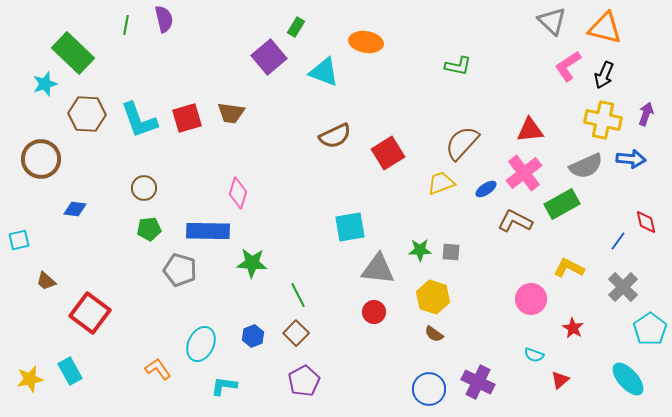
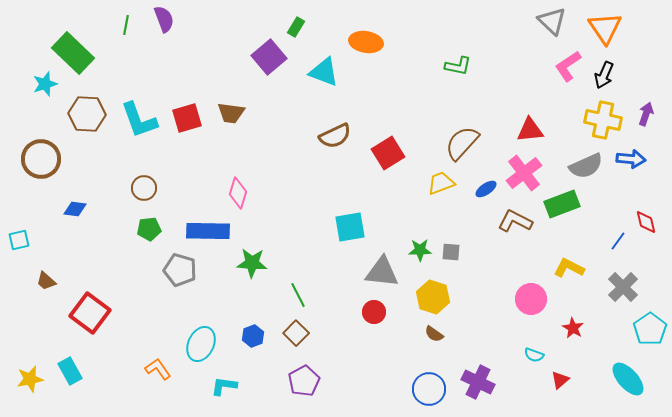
purple semicircle at (164, 19): rotated 8 degrees counterclockwise
orange triangle at (605, 28): rotated 42 degrees clockwise
green rectangle at (562, 204): rotated 8 degrees clockwise
gray triangle at (378, 269): moved 4 px right, 3 px down
